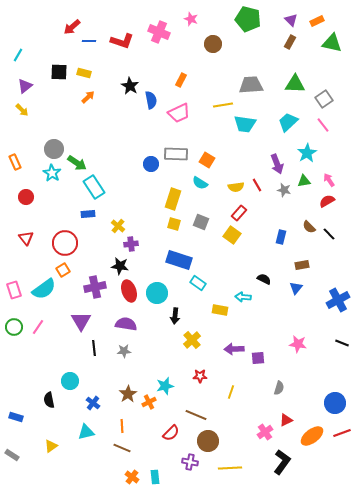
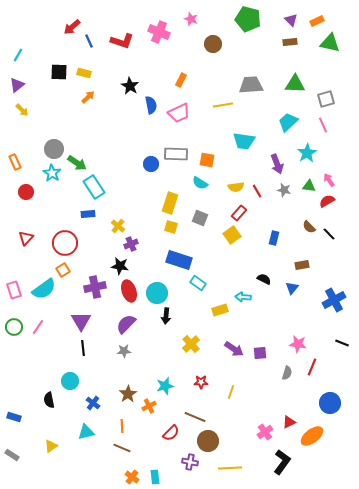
blue line at (89, 41): rotated 64 degrees clockwise
brown rectangle at (290, 42): rotated 56 degrees clockwise
green triangle at (332, 43): moved 2 px left
purple triangle at (25, 86): moved 8 px left, 1 px up
gray square at (324, 99): moved 2 px right; rotated 18 degrees clockwise
blue semicircle at (151, 100): moved 5 px down
cyan trapezoid at (245, 124): moved 1 px left, 17 px down
pink line at (323, 125): rotated 14 degrees clockwise
orange square at (207, 160): rotated 21 degrees counterclockwise
green triangle at (304, 181): moved 5 px right, 5 px down; rotated 16 degrees clockwise
red line at (257, 185): moved 6 px down
red circle at (26, 197): moved 5 px up
yellow rectangle at (173, 199): moved 3 px left, 4 px down
gray square at (201, 222): moved 1 px left, 4 px up
yellow square at (174, 224): moved 3 px left, 3 px down
yellow square at (232, 235): rotated 18 degrees clockwise
blue rectangle at (281, 237): moved 7 px left, 1 px down
red triangle at (26, 238): rotated 21 degrees clockwise
purple cross at (131, 244): rotated 16 degrees counterclockwise
blue triangle at (296, 288): moved 4 px left
blue cross at (338, 300): moved 4 px left
yellow rectangle at (220, 310): rotated 28 degrees counterclockwise
black arrow at (175, 316): moved 9 px left
purple semicircle at (126, 324): rotated 55 degrees counterclockwise
yellow cross at (192, 340): moved 1 px left, 4 px down
black line at (94, 348): moved 11 px left
purple arrow at (234, 349): rotated 144 degrees counterclockwise
purple square at (258, 358): moved 2 px right, 5 px up
red star at (200, 376): moved 1 px right, 6 px down
gray semicircle at (279, 388): moved 8 px right, 15 px up
orange cross at (149, 402): moved 4 px down
blue circle at (335, 403): moved 5 px left
brown line at (196, 415): moved 1 px left, 2 px down
blue rectangle at (16, 417): moved 2 px left
red triangle at (286, 420): moved 3 px right, 2 px down
red line at (342, 433): moved 30 px left, 66 px up; rotated 48 degrees counterclockwise
